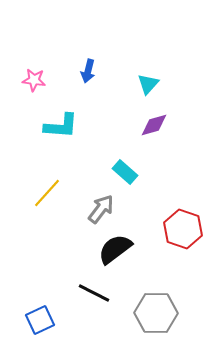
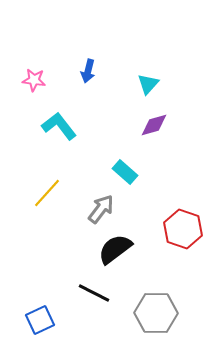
cyan L-shape: moved 2 px left; rotated 132 degrees counterclockwise
